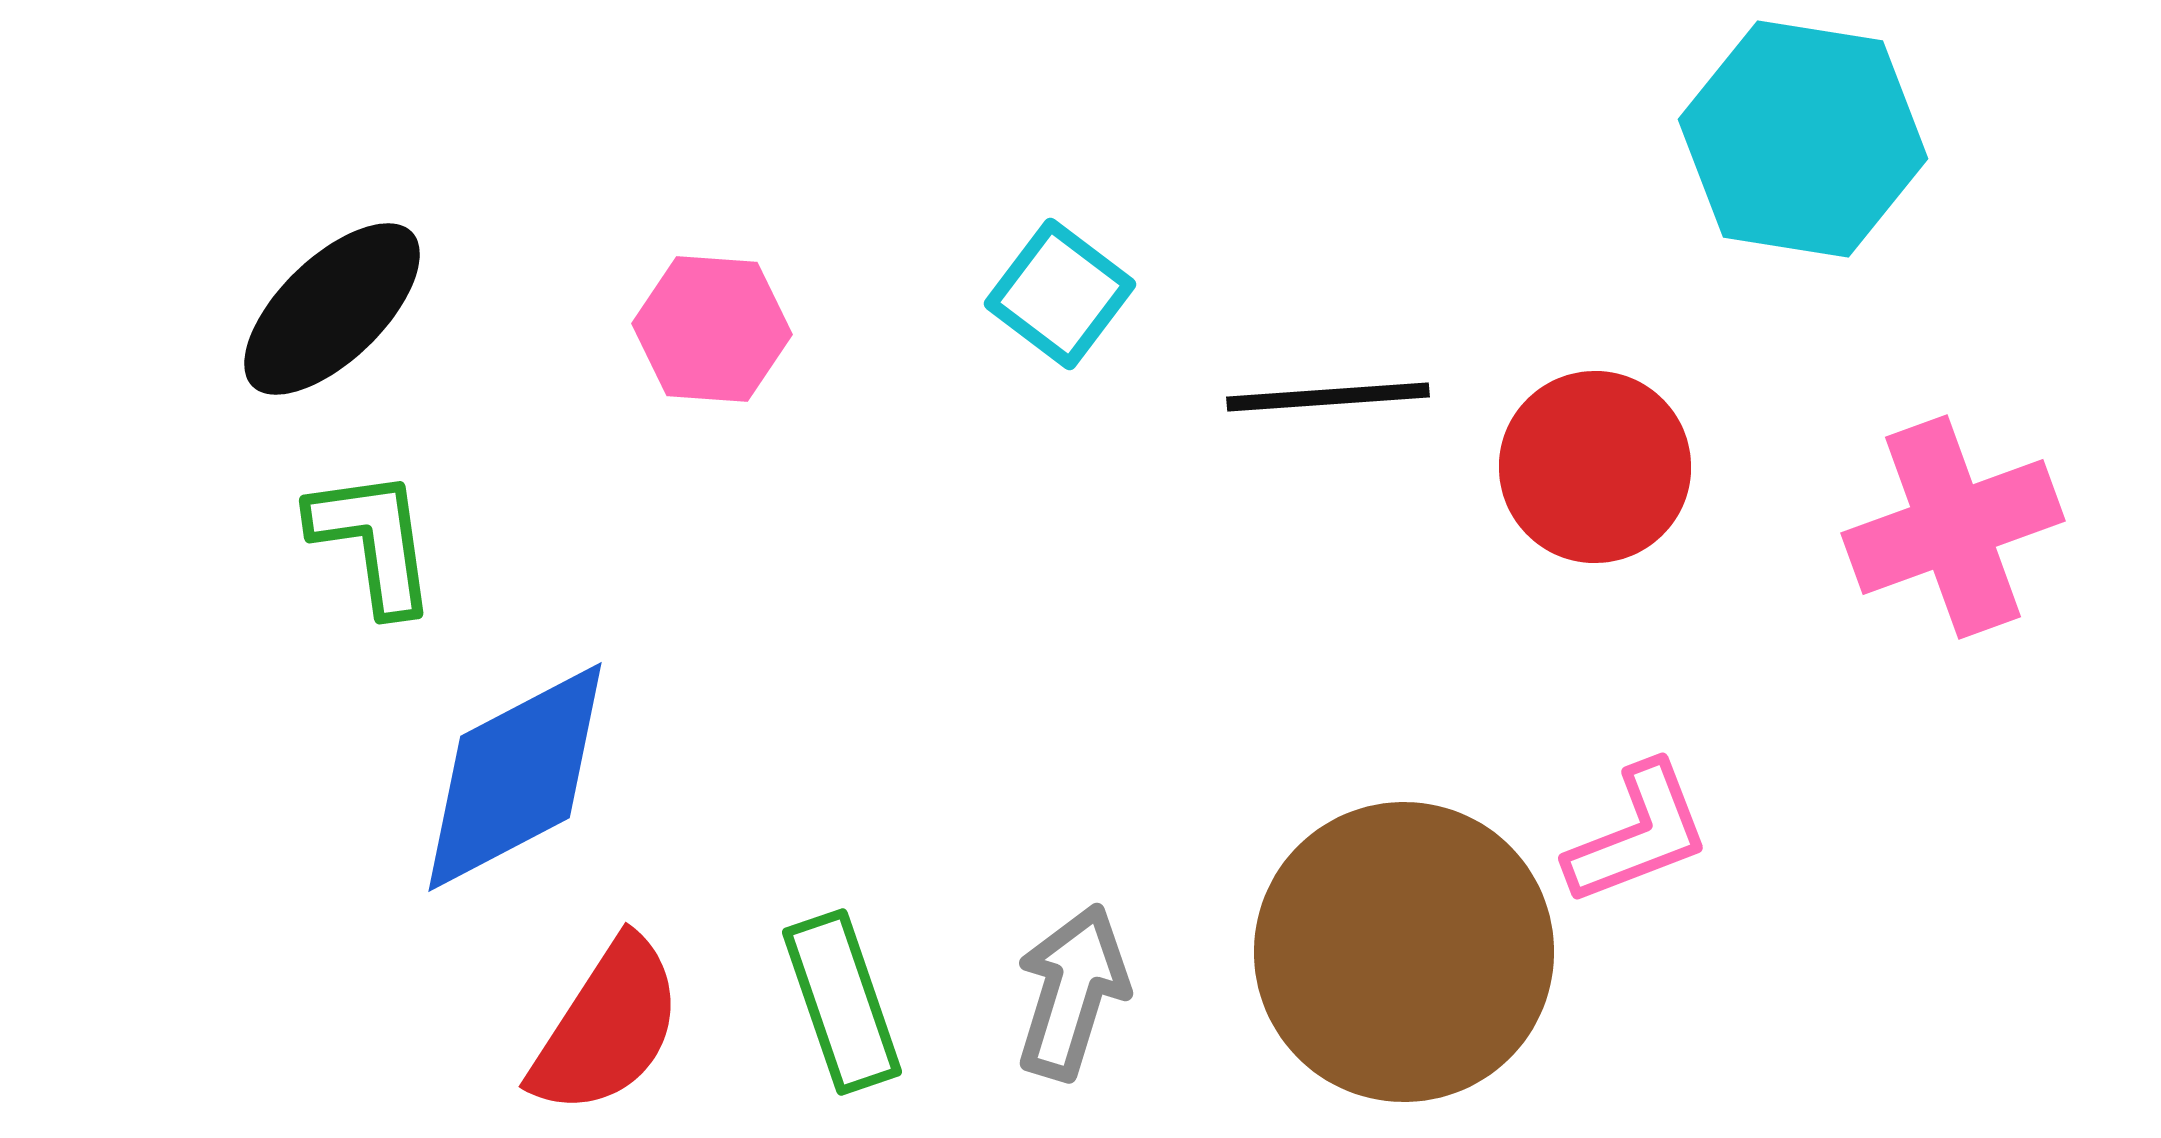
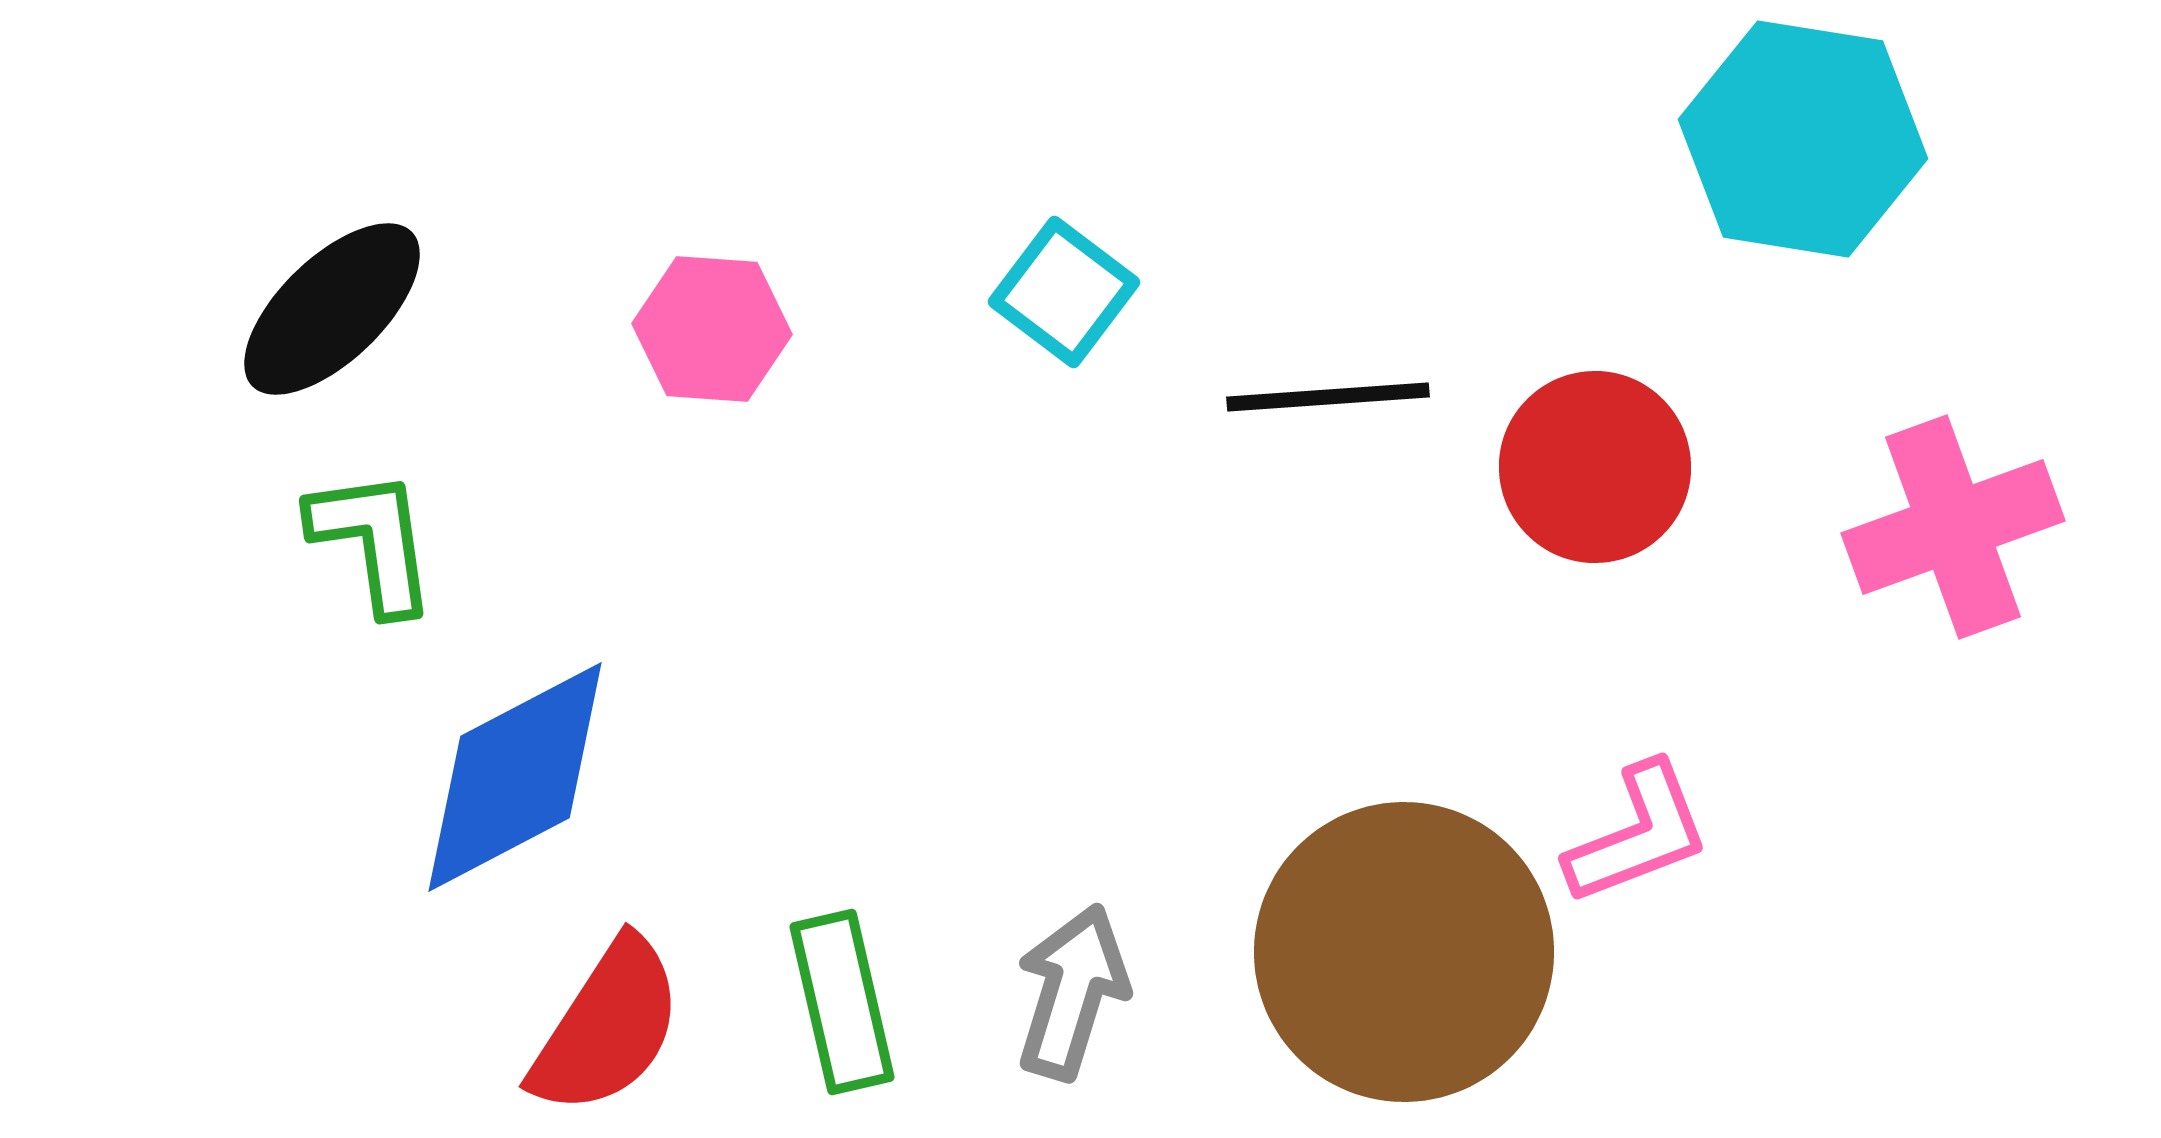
cyan square: moved 4 px right, 2 px up
green rectangle: rotated 6 degrees clockwise
